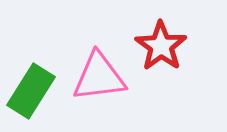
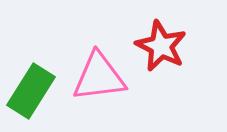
red star: rotated 9 degrees counterclockwise
